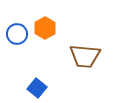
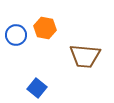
orange hexagon: rotated 20 degrees counterclockwise
blue circle: moved 1 px left, 1 px down
